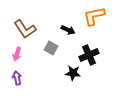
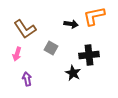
black arrow: moved 3 px right, 6 px up; rotated 16 degrees counterclockwise
black cross: rotated 18 degrees clockwise
black star: rotated 21 degrees clockwise
purple arrow: moved 10 px right, 1 px down
